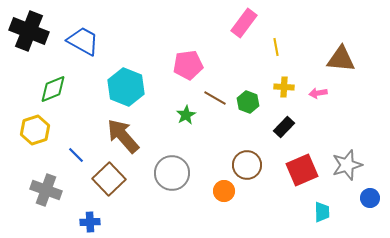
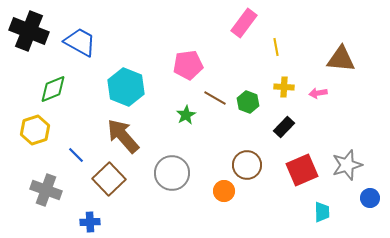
blue trapezoid: moved 3 px left, 1 px down
